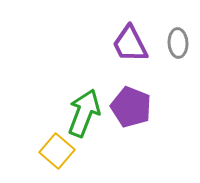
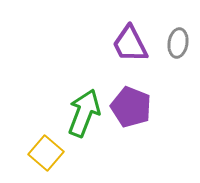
gray ellipse: rotated 12 degrees clockwise
yellow square: moved 11 px left, 2 px down
